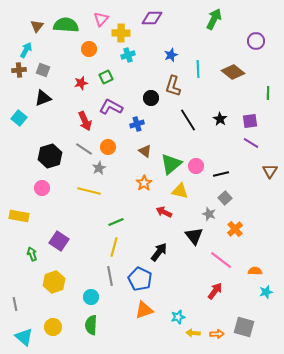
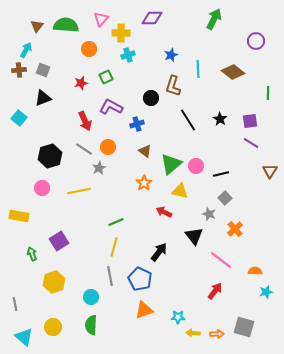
yellow line at (89, 191): moved 10 px left; rotated 25 degrees counterclockwise
purple square at (59, 241): rotated 24 degrees clockwise
cyan star at (178, 317): rotated 16 degrees clockwise
